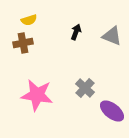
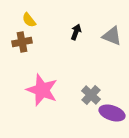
yellow semicircle: rotated 70 degrees clockwise
brown cross: moved 1 px left, 1 px up
gray cross: moved 6 px right, 7 px down
pink star: moved 5 px right, 5 px up; rotated 12 degrees clockwise
purple ellipse: moved 2 px down; rotated 20 degrees counterclockwise
